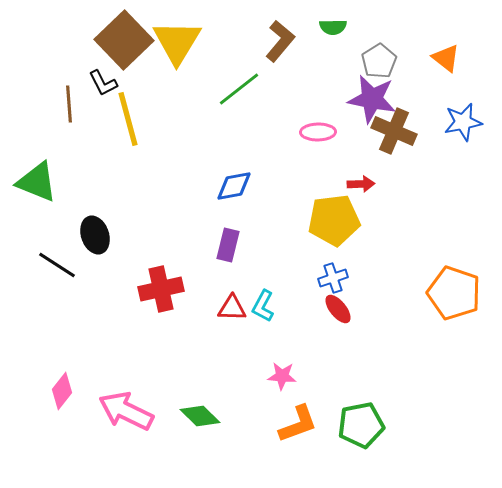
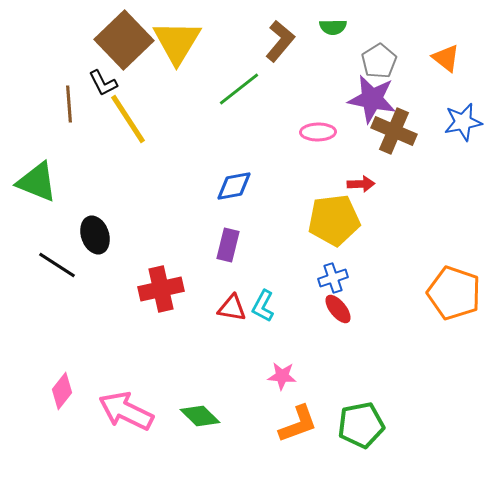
yellow line: rotated 18 degrees counterclockwise
red triangle: rotated 8 degrees clockwise
